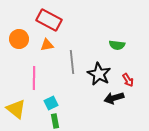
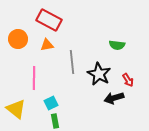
orange circle: moved 1 px left
